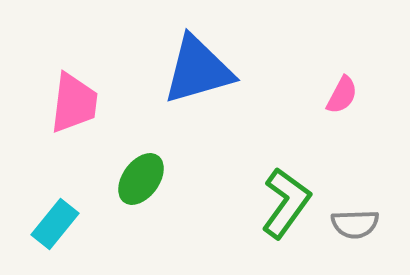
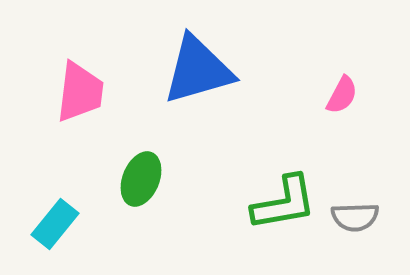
pink trapezoid: moved 6 px right, 11 px up
green ellipse: rotated 14 degrees counterclockwise
green L-shape: moved 2 px left; rotated 44 degrees clockwise
gray semicircle: moved 7 px up
